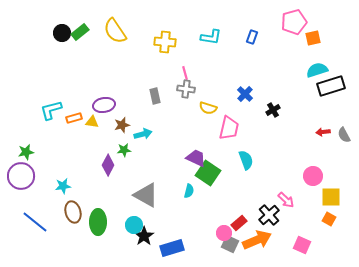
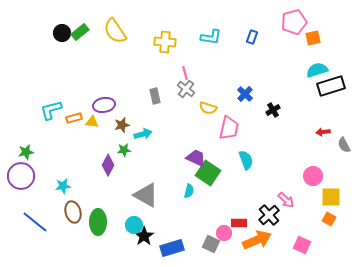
gray cross at (186, 89): rotated 30 degrees clockwise
gray semicircle at (344, 135): moved 10 px down
red rectangle at (239, 223): rotated 42 degrees clockwise
gray square at (230, 244): moved 19 px left
